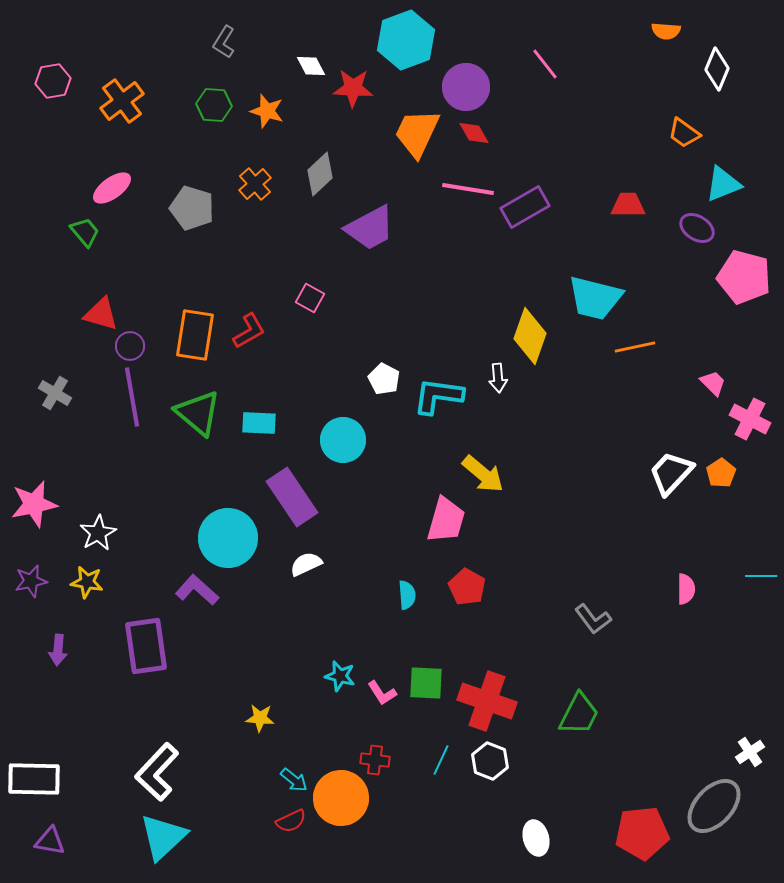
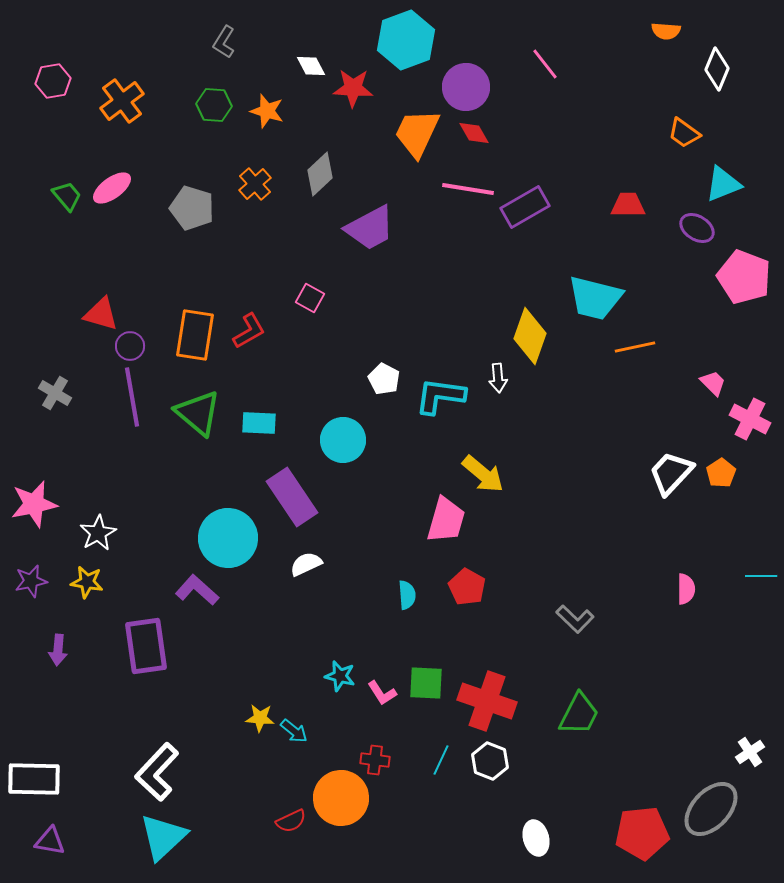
green trapezoid at (85, 232): moved 18 px left, 36 px up
pink pentagon at (744, 277): rotated 6 degrees clockwise
cyan L-shape at (438, 396): moved 2 px right
gray L-shape at (593, 619): moved 18 px left; rotated 9 degrees counterclockwise
cyan arrow at (294, 780): moved 49 px up
gray ellipse at (714, 806): moved 3 px left, 3 px down
